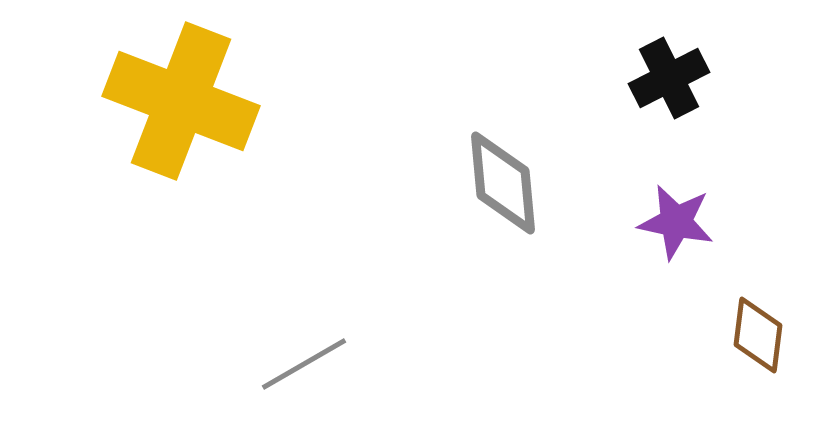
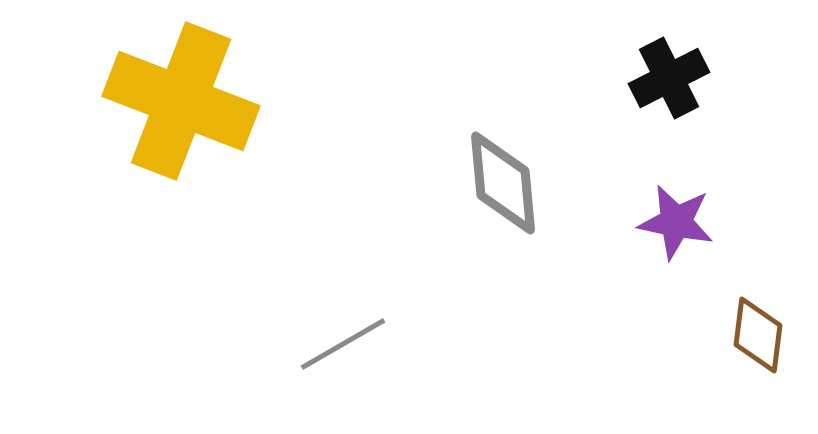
gray line: moved 39 px right, 20 px up
